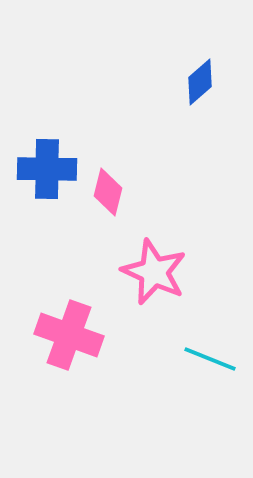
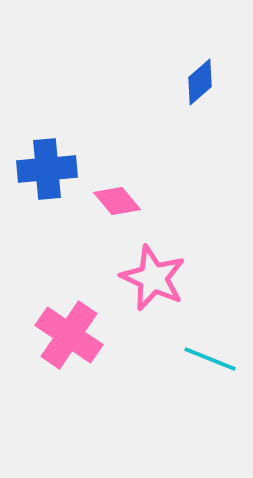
blue cross: rotated 6 degrees counterclockwise
pink diamond: moved 9 px right, 9 px down; rotated 54 degrees counterclockwise
pink star: moved 1 px left, 6 px down
pink cross: rotated 14 degrees clockwise
